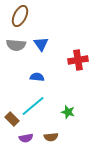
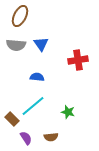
purple semicircle: rotated 112 degrees counterclockwise
